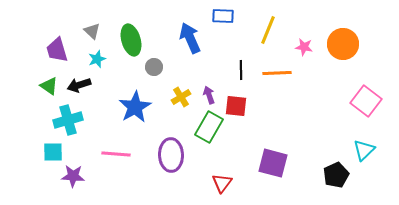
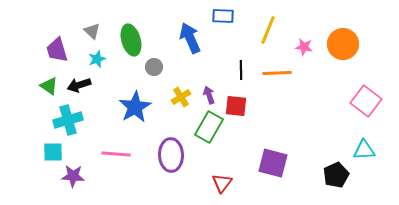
cyan triangle: rotated 40 degrees clockwise
